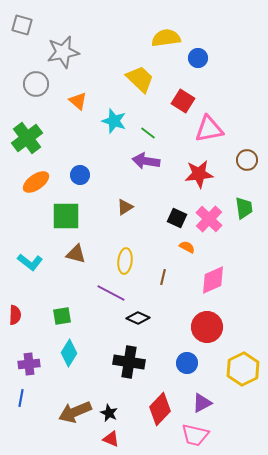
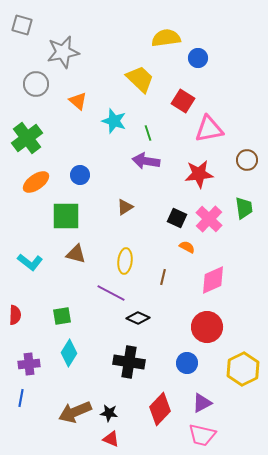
green line at (148, 133): rotated 35 degrees clockwise
black star at (109, 413): rotated 18 degrees counterclockwise
pink trapezoid at (195, 435): moved 7 px right
